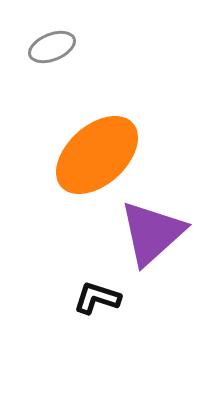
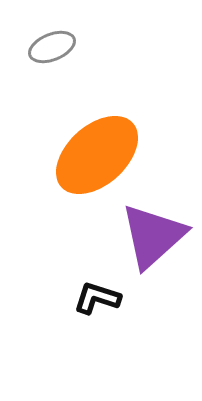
purple triangle: moved 1 px right, 3 px down
